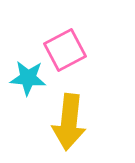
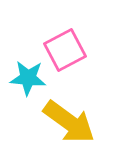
yellow arrow: rotated 60 degrees counterclockwise
